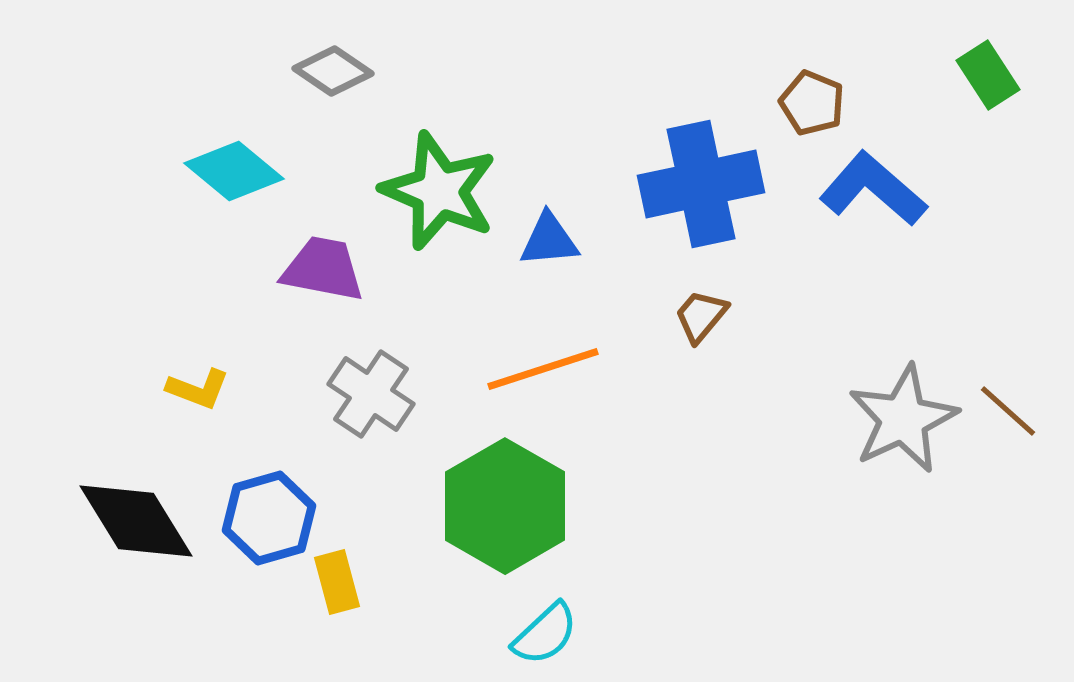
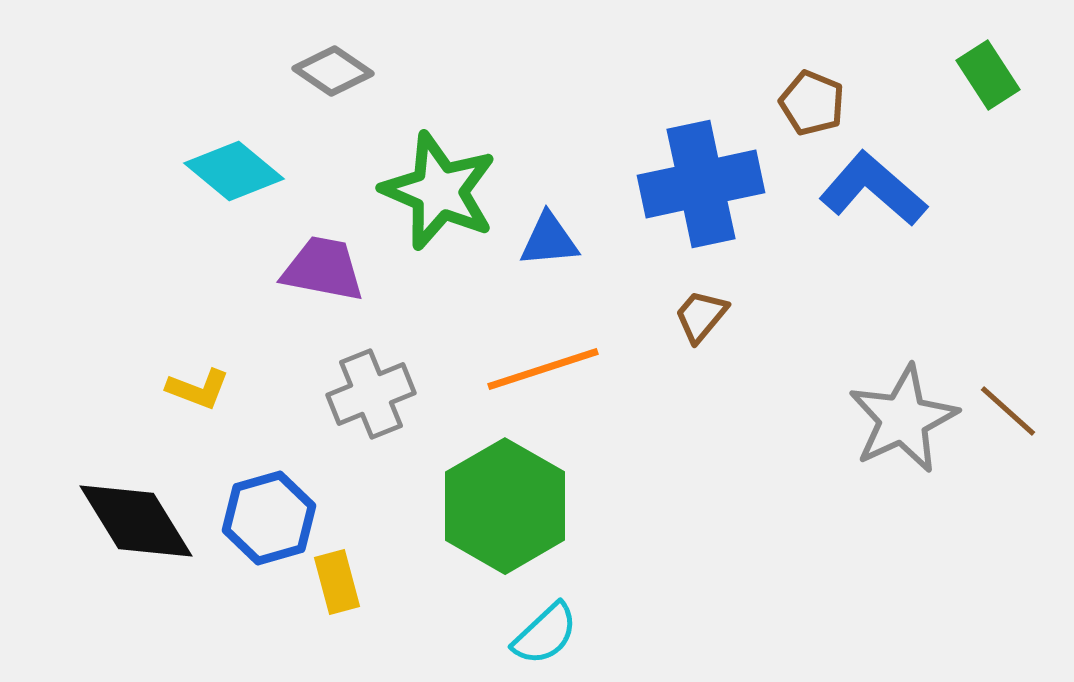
gray cross: rotated 34 degrees clockwise
